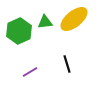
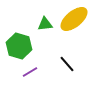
green triangle: moved 2 px down
green hexagon: moved 15 px down; rotated 20 degrees counterclockwise
black line: rotated 24 degrees counterclockwise
